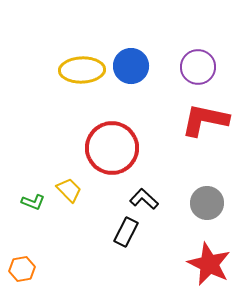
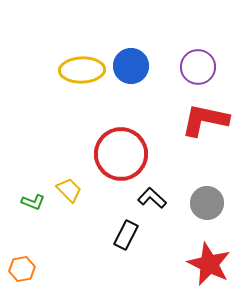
red circle: moved 9 px right, 6 px down
black L-shape: moved 8 px right, 1 px up
black rectangle: moved 3 px down
